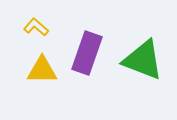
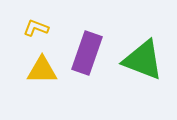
yellow L-shape: moved 1 px down; rotated 20 degrees counterclockwise
